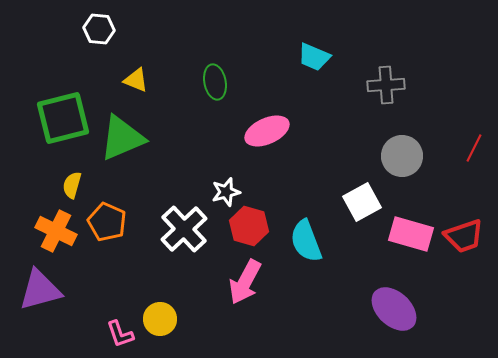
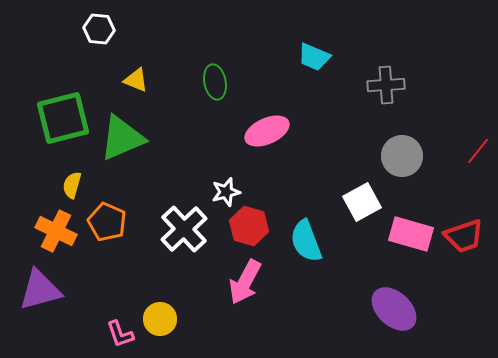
red line: moved 4 px right, 3 px down; rotated 12 degrees clockwise
